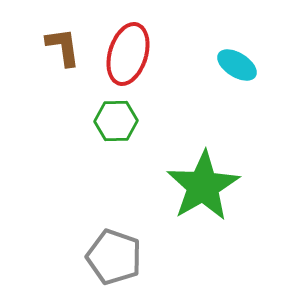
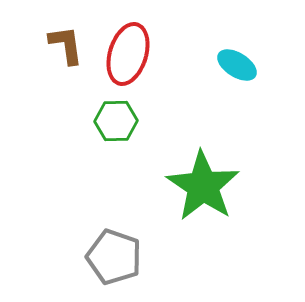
brown L-shape: moved 3 px right, 2 px up
green star: rotated 8 degrees counterclockwise
